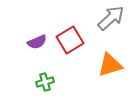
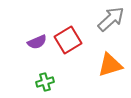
gray arrow: moved 1 px down
red square: moved 2 px left
